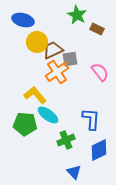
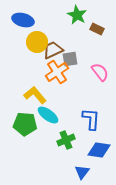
blue diamond: rotated 35 degrees clockwise
blue triangle: moved 8 px right; rotated 21 degrees clockwise
